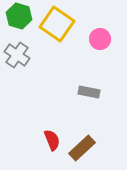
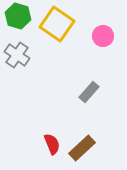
green hexagon: moved 1 px left
pink circle: moved 3 px right, 3 px up
gray rectangle: rotated 60 degrees counterclockwise
red semicircle: moved 4 px down
